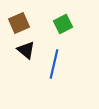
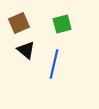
green square: moved 1 px left; rotated 12 degrees clockwise
